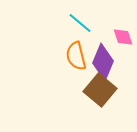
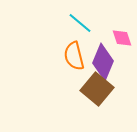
pink diamond: moved 1 px left, 1 px down
orange semicircle: moved 2 px left
brown square: moved 3 px left, 1 px up
